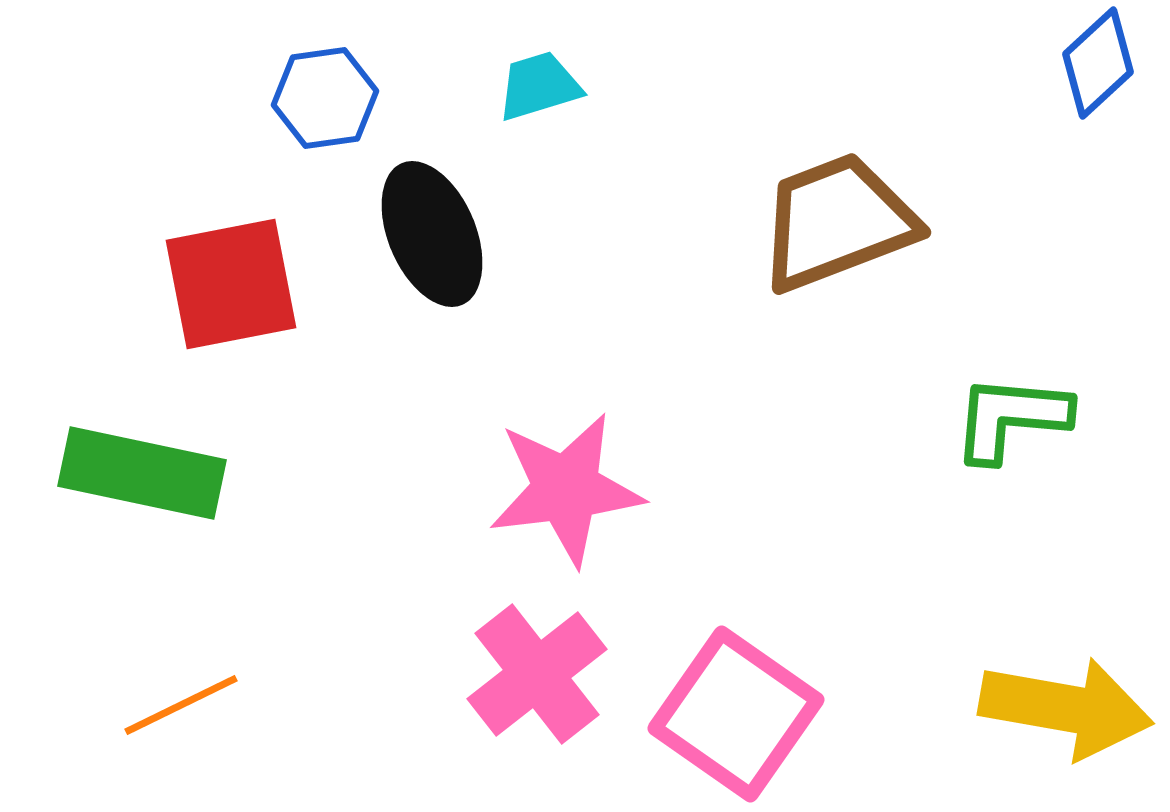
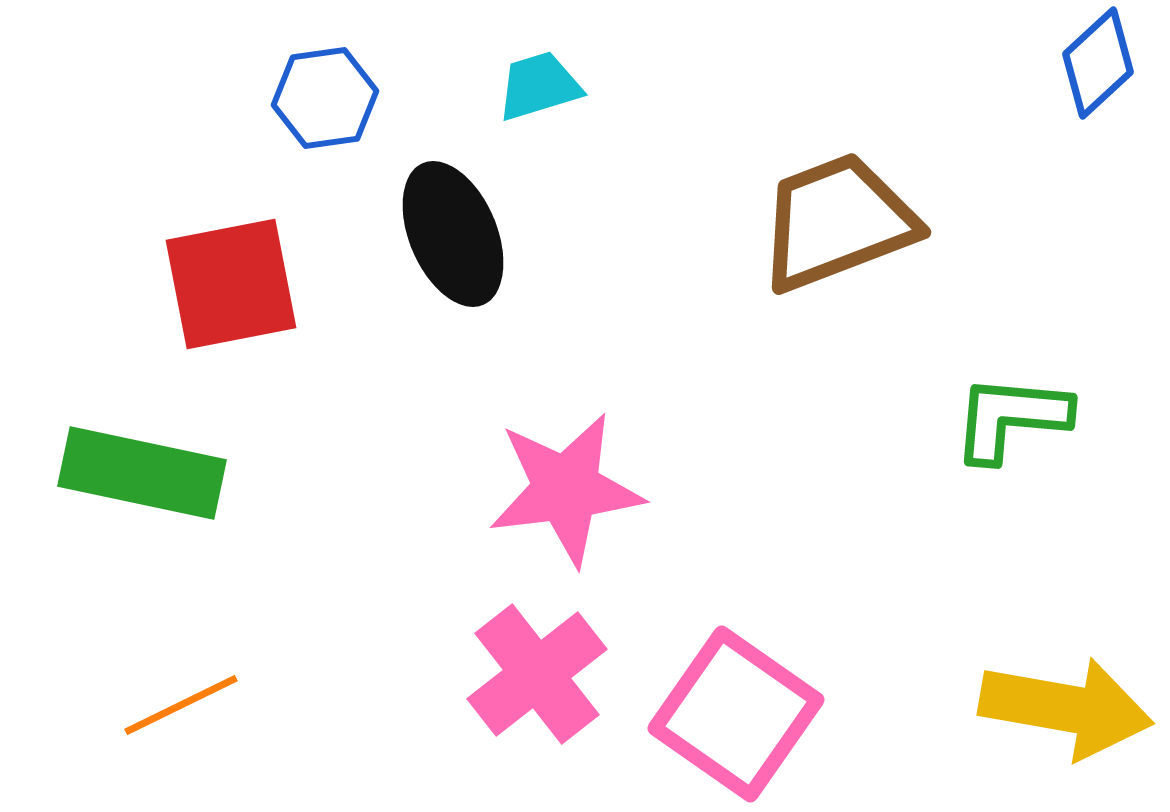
black ellipse: moved 21 px right
